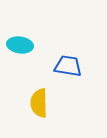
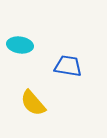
yellow semicircle: moved 6 px left; rotated 40 degrees counterclockwise
